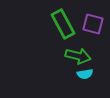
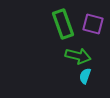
green rectangle: rotated 8 degrees clockwise
cyan semicircle: moved 2 px down; rotated 119 degrees clockwise
